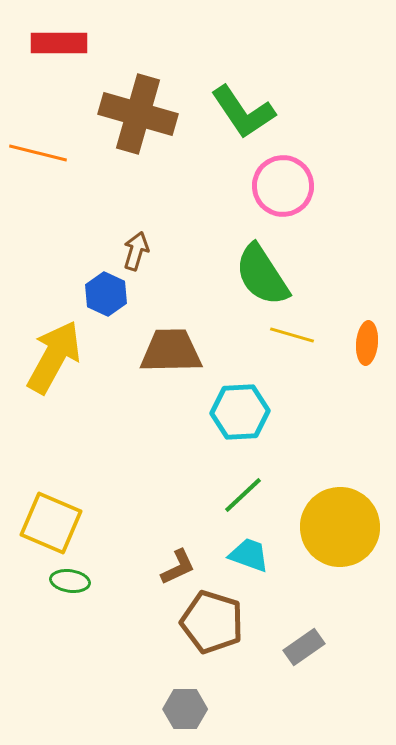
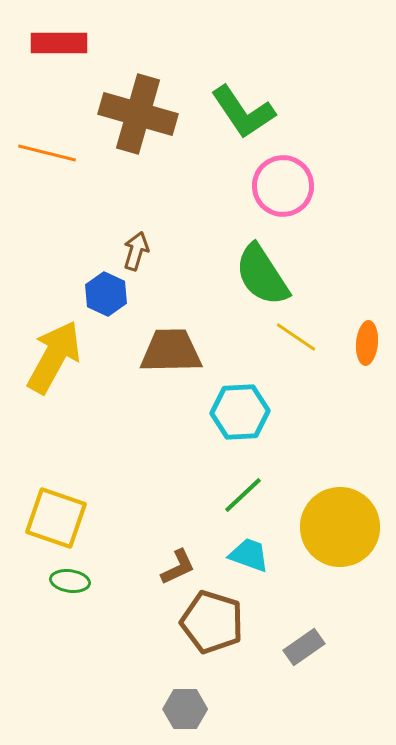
orange line: moved 9 px right
yellow line: moved 4 px right, 2 px down; rotated 18 degrees clockwise
yellow square: moved 5 px right, 5 px up; rotated 4 degrees counterclockwise
